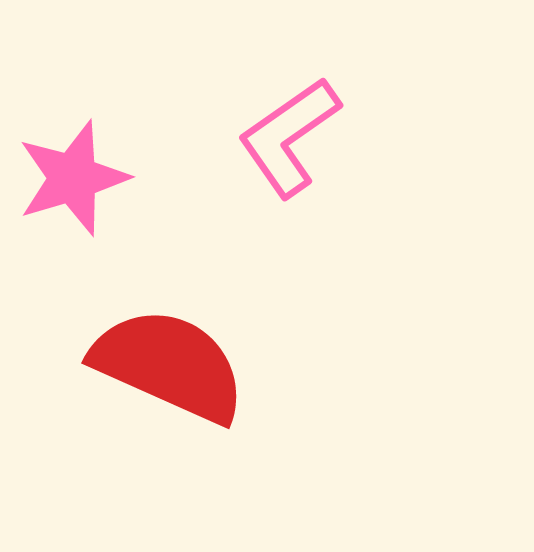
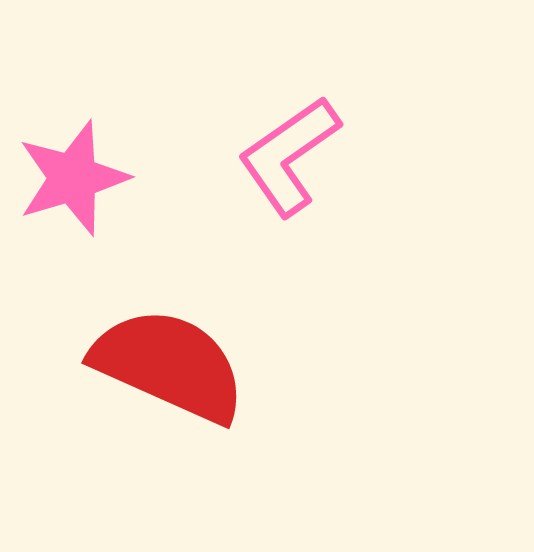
pink L-shape: moved 19 px down
